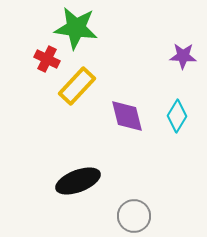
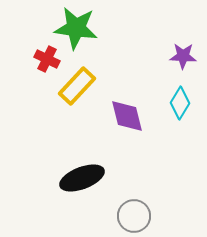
cyan diamond: moved 3 px right, 13 px up
black ellipse: moved 4 px right, 3 px up
